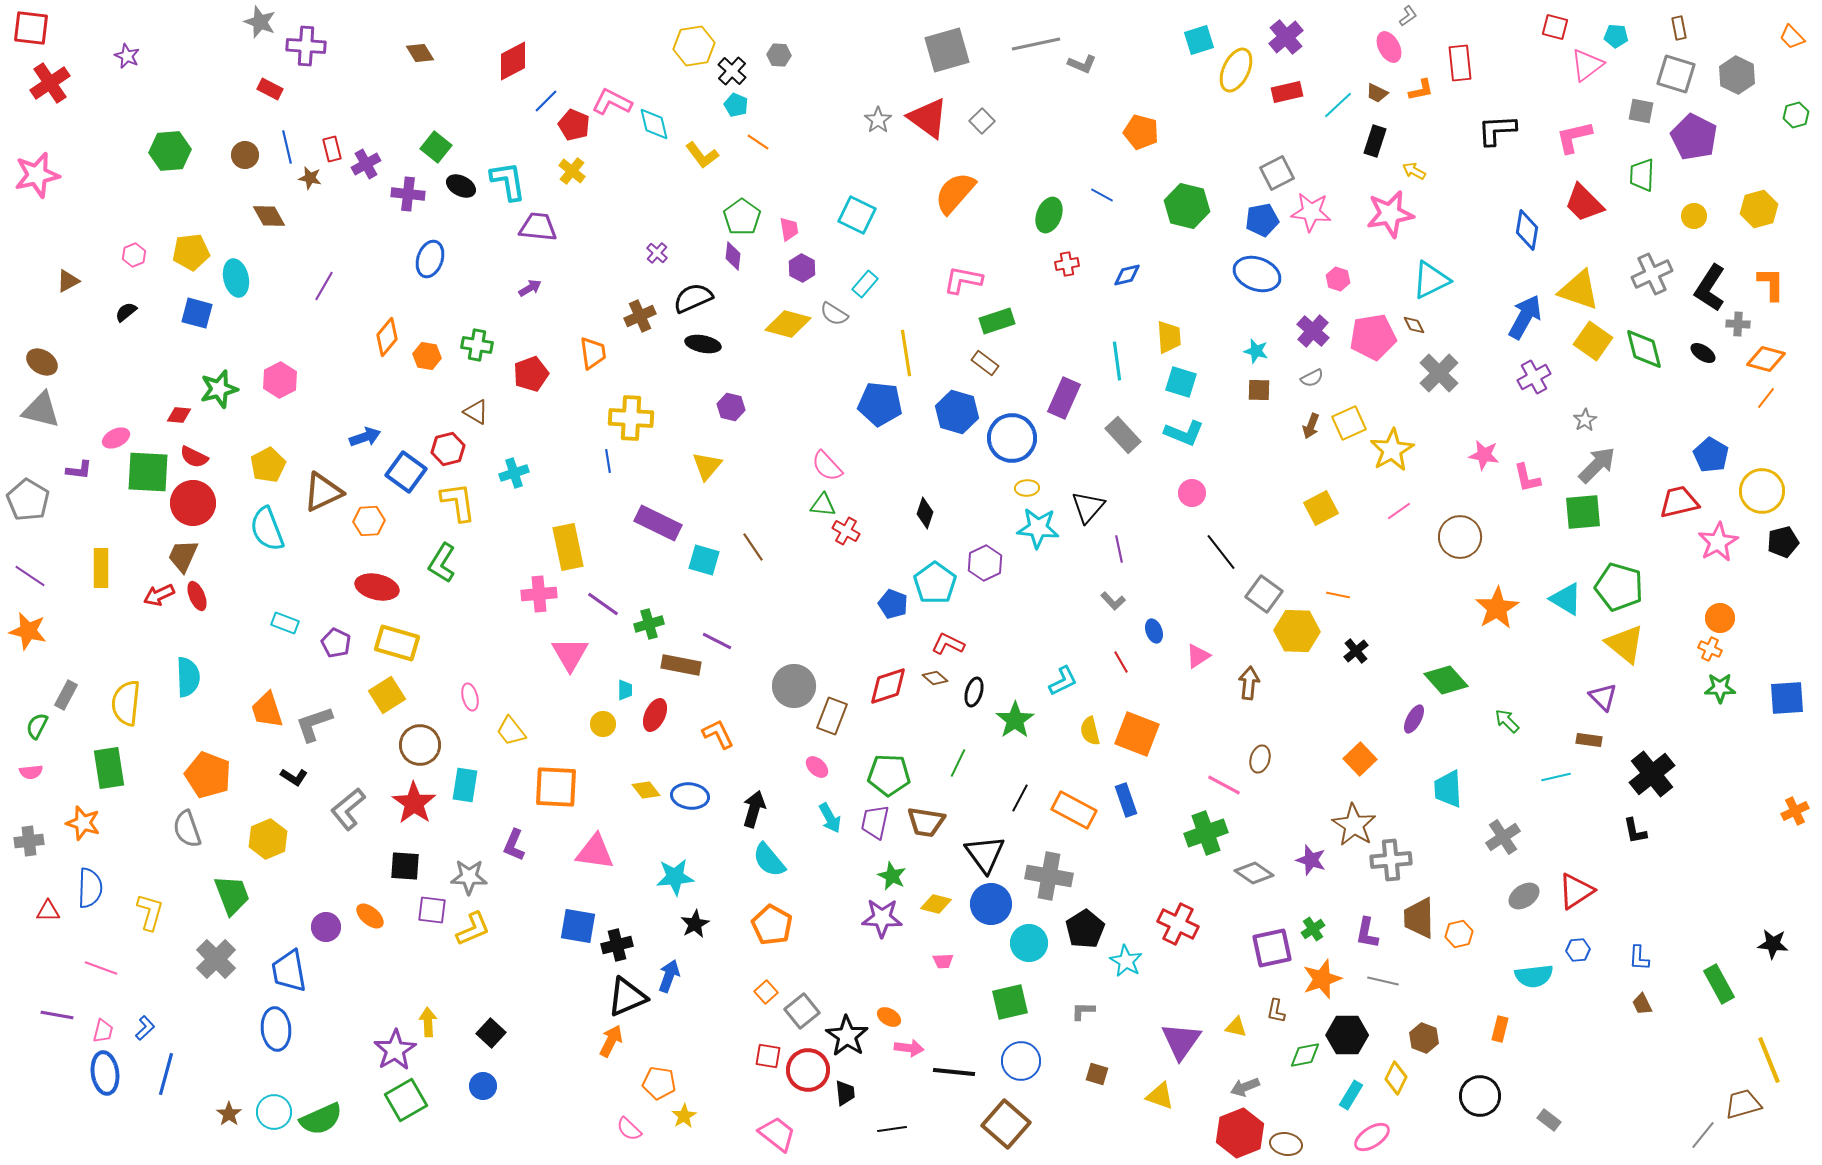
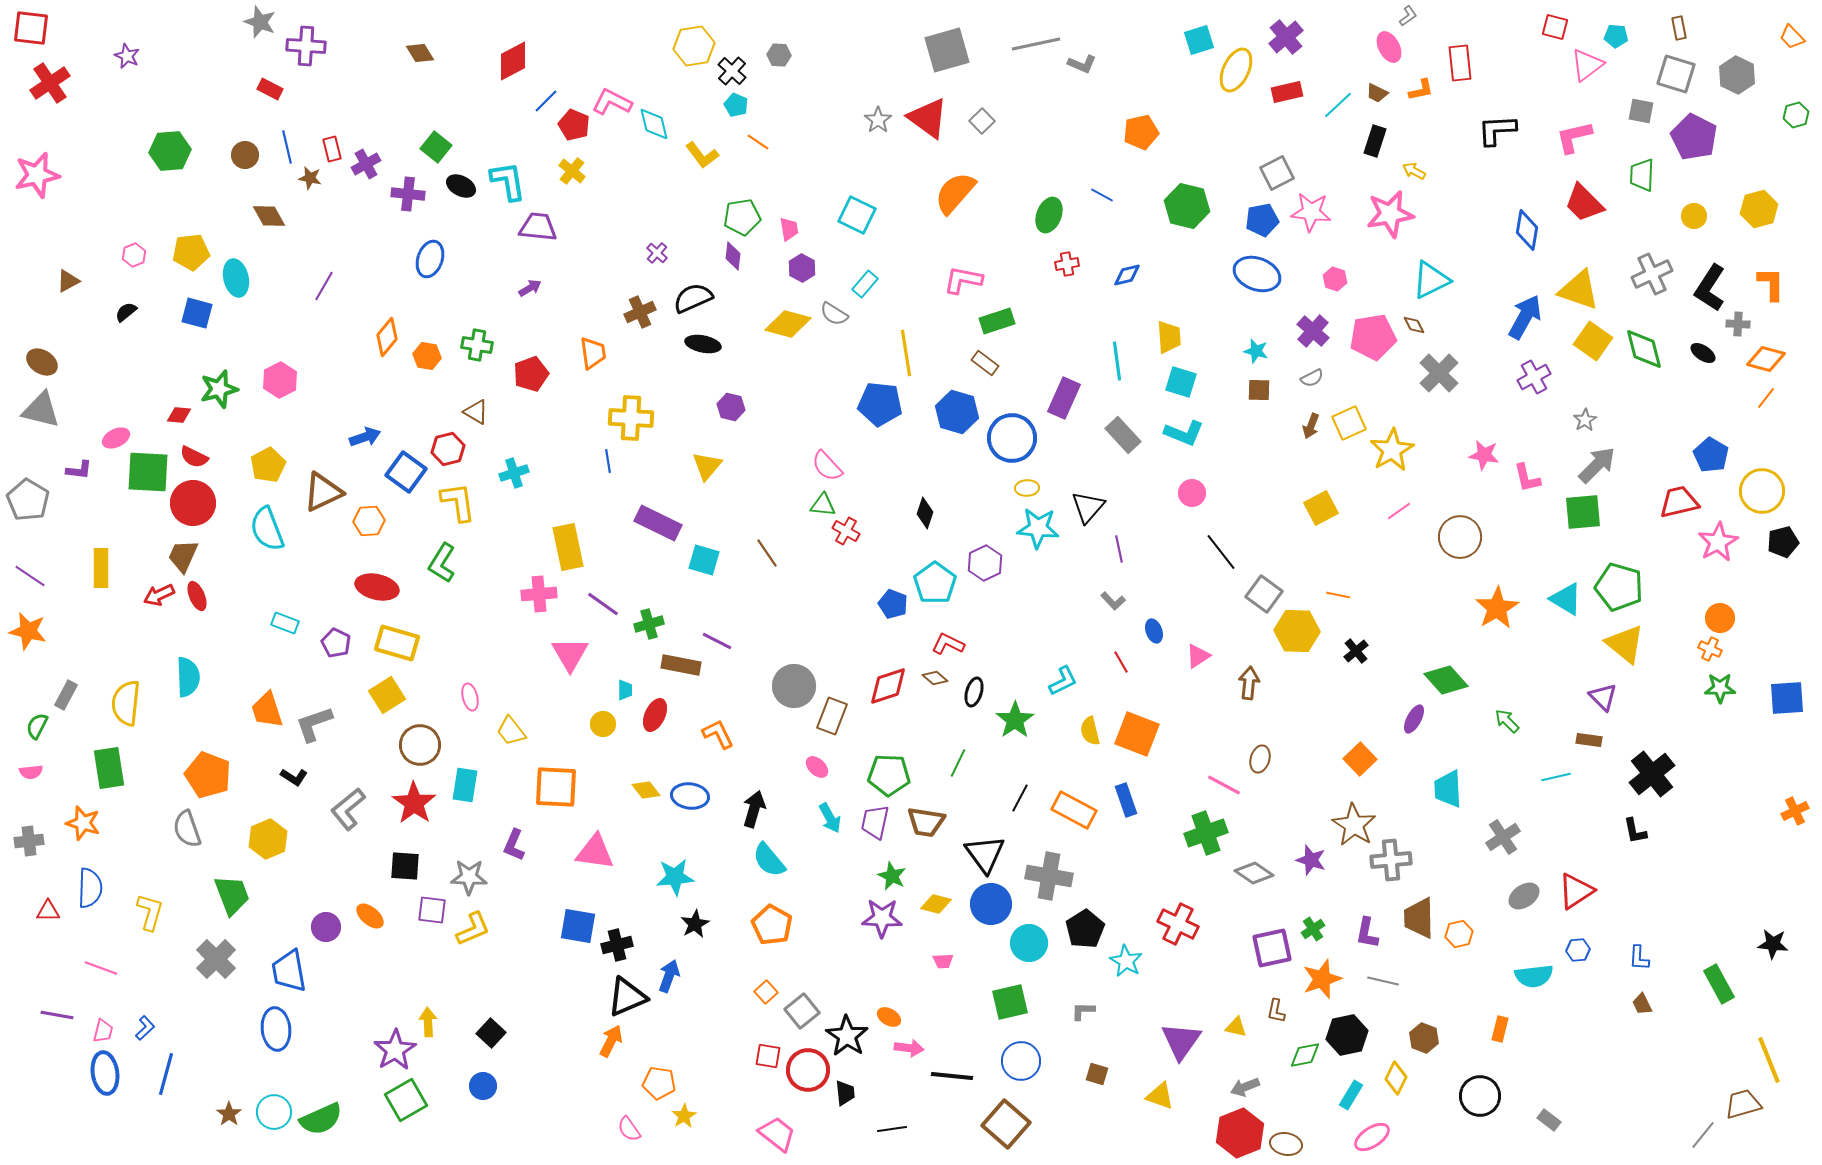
orange pentagon at (1141, 132): rotated 28 degrees counterclockwise
green pentagon at (742, 217): rotated 27 degrees clockwise
pink hexagon at (1338, 279): moved 3 px left
brown cross at (640, 316): moved 4 px up
brown line at (753, 547): moved 14 px right, 6 px down
black hexagon at (1347, 1035): rotated 12 degrees counterclockwise
black line at (954, 1072): moved 2 px left, 4 px down
pink semicircle at (629, 1129): rotated 12 degrees clockwise
